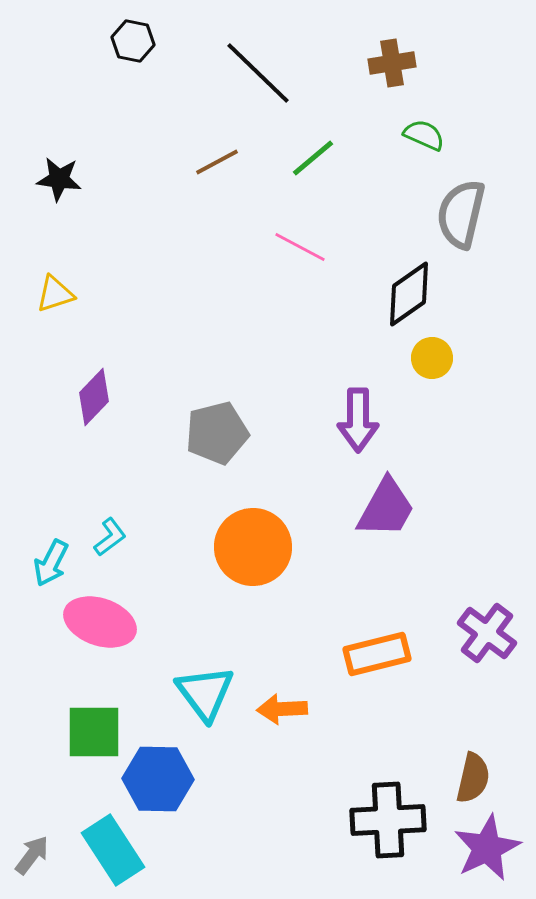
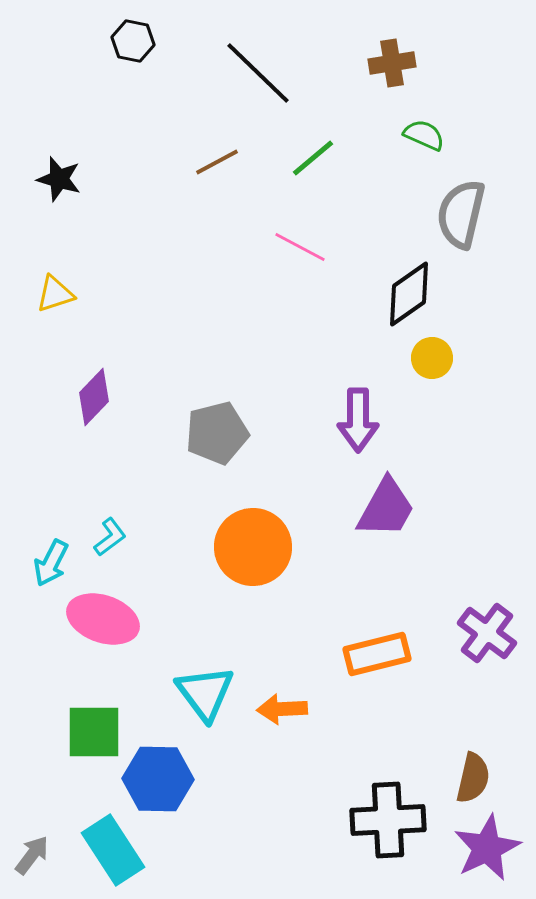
black star: rotated 9 degrees clockwise
pink ellipse: moved 3 px right, 3 px up
